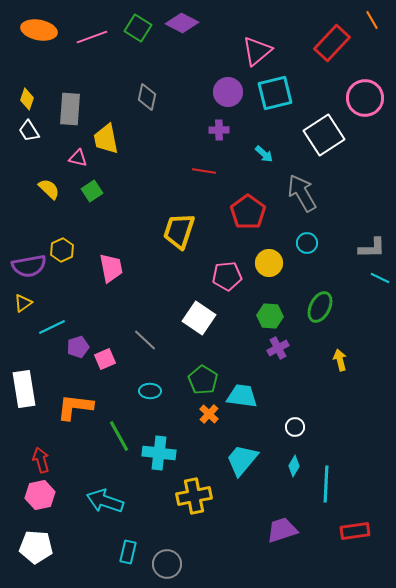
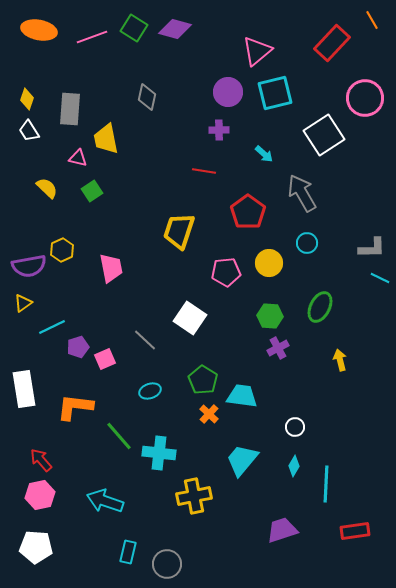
purple diamond at (182, 23): moved 7 px left, 6 px down; rotated 12 degrees counterclockwise
green square at (138, 28): moved 4 px left
yellow semicircle at (49, 189): moved 2 px left, 1 px up
pink pentagon at (227, 276): moved 1 px left, 4 px up
white square at (199, 318): moved 9 px left
cyan ellipse at (150, 391): rotated 20 degrees counterclockwise
green line at (119, 436): rotated 12 degrees counterclockwise
red arrow at (41, 460): rotated 25 degrees counterclockwise
